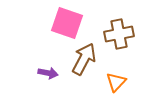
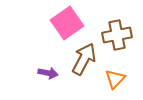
pink square: rotated 36 degrees clockwise
brown cross: moved 2 px left, 1 px down
orange triangle: moved 1 px left, 3 px up
